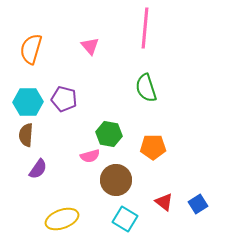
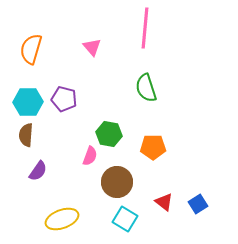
pink triangle: moved 2 px right, 1 px down
pink semicircle: rotated 54 degrees counterclockwise
purple semicircle: moved 2 px down
brown circle: moved 1 px right, 2 px down
